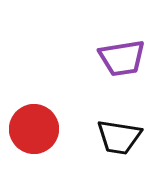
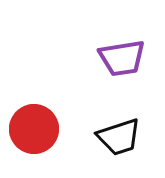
black trapezoid: rotated 27 degrees counterclockwise
